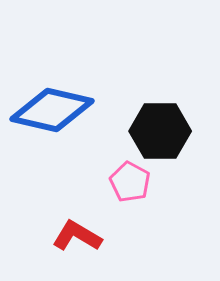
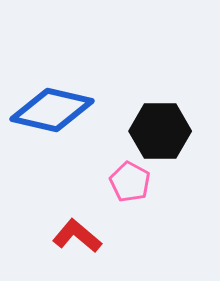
red L-shape: rotated 9 degrees clockwise
